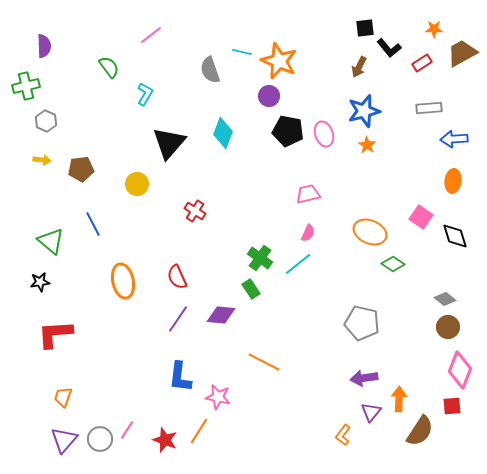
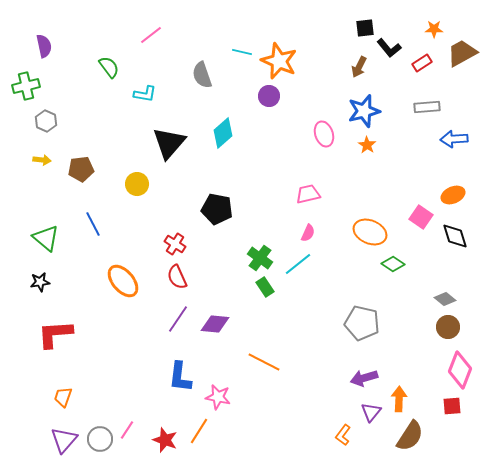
purple semicircle at (44, 46): rotated 10 degrees counterclockwise
gray semicircle at (210, 70): moved 8 px left, 5 px down
cyan L-shape at (145, 94): rotated 70 degrees clockwise
gray rectangle at (429, 108): moved 2 px left, 1 px up
black pentagon at (288, 131): moved 71 px left, 78 px down
cyan diamond at (223, 133): rotated 28 degrees clockwise
orange ellipse at (453, 181): moved 14 px down; rotated 60 degrees clockwise
red cross at (195, 211): moved 20 px left, 33 px down
green triangle at (51, 241): moved 5 px left, 3 px up
orange ellipse at (123, 281): rotated 28 degrees counterclockwise
green rectangle at (251, 289): moved 14 px right, 2 px up
purple diamond at (221, 315): moved 6 px left, 9 px down
purple arrow at (364, 378): rotated 8 degrees counterclockwise
brown semicircle at (420, 431): moved 10 px left, 5 px down
